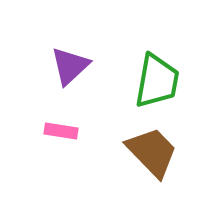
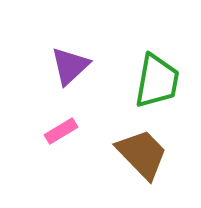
pink rectangle: rotated 40 degrees counterclockwise
brown trapezoid: moved 10 px left, 2 px down
